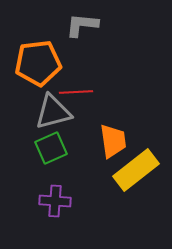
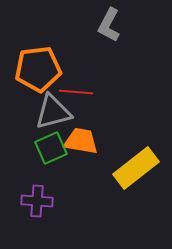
gray L-shape: moved 27 px right; rotated 68 degrees counterclockwise
orange pentagon: moved 6 px down
red line: rotated 8 degrees clockwise
orange trapezoid: moved 32 px left; rotated 72 degrees counterclockwise
yellow rectangle: moved 2 px up
purple cross: moved 18 px left
